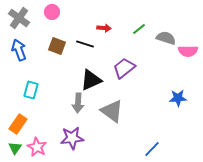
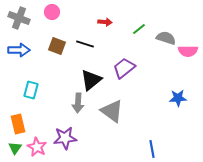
gray cross: rotated 15 degrees counterclockwise
red arrow: moved 1 px right, 6 px up
blue arrow: rotated 110 degrees clockwise
black triangle: rotated 15 degrees counterclockwise
orange rectangle: rotated 48 degrees counterclockwise
purple star: moved 7 px left
blue line: rotated 54 degrees counterclockwise
